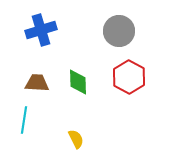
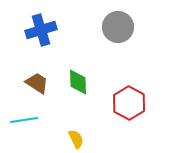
gray circle: moved 1 px left, 4 px up
red hexagon: moved 26 px down
brown trapezoid: rotated 30 degrees clockwise
cyan line: rotated 72 degrees clockwise
